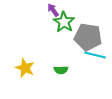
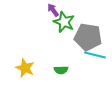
green star: rotated 10 degrees counterclockwise
